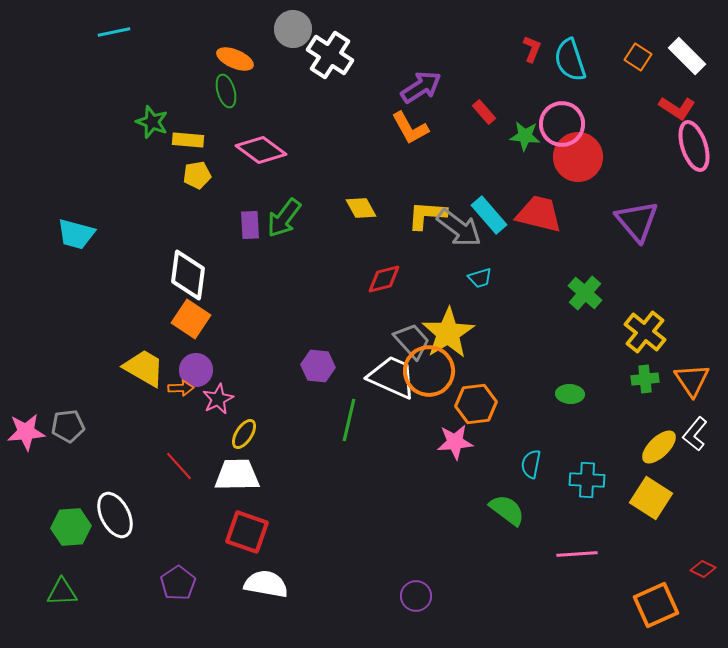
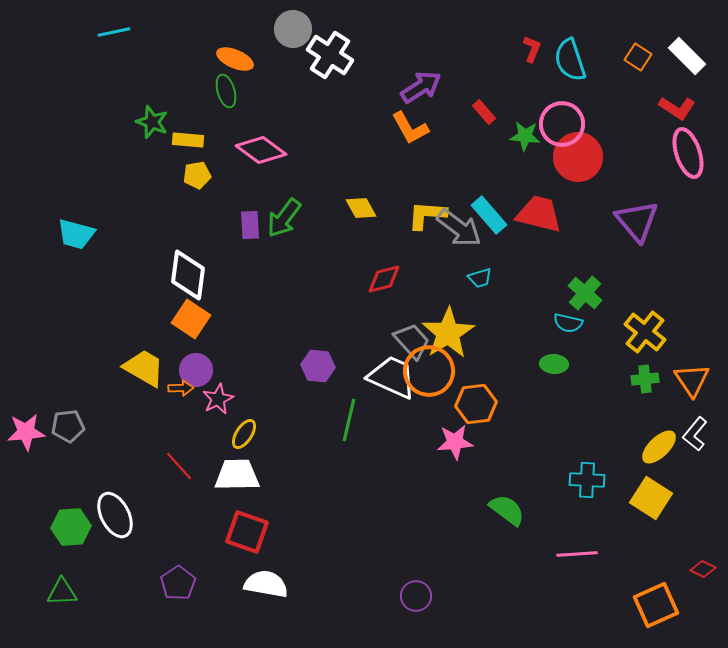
pink ellipse at (694, 146): moved 6 px left, 7 px down
green ellipse at (570, 394): moved 16 px left, 30 px up
cyan semicircle at (531, 464): moved 37 px right, 141 px up; rotated 88 degrees counterclockwise
